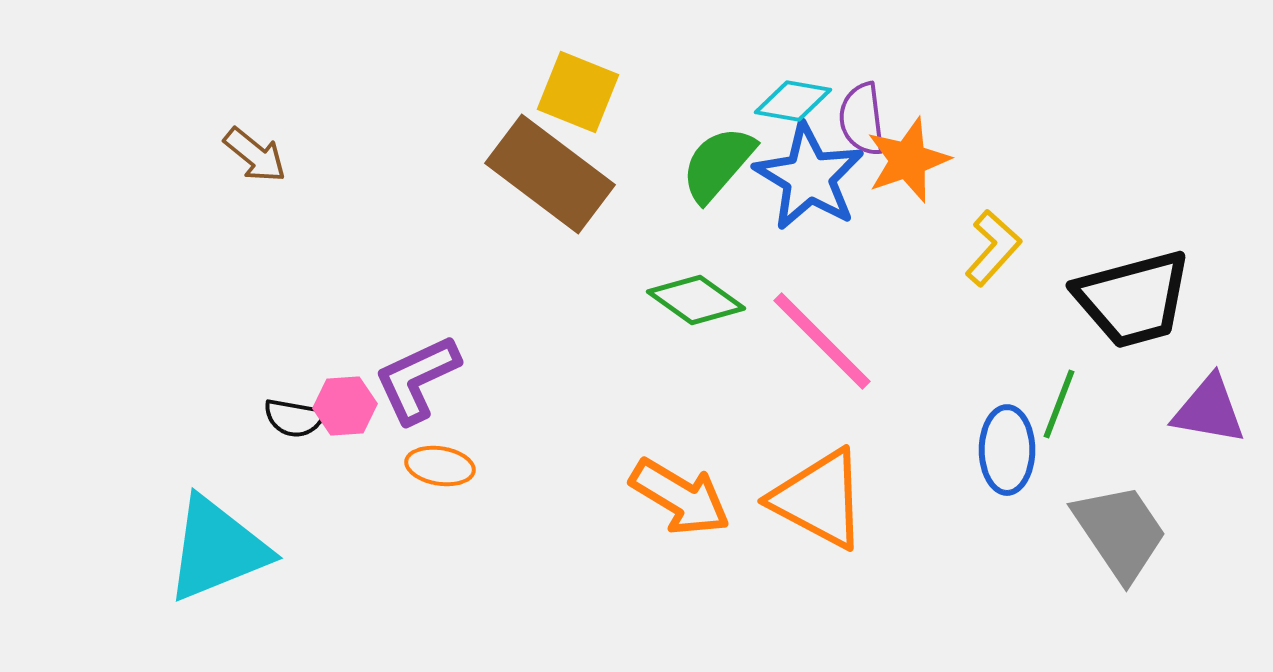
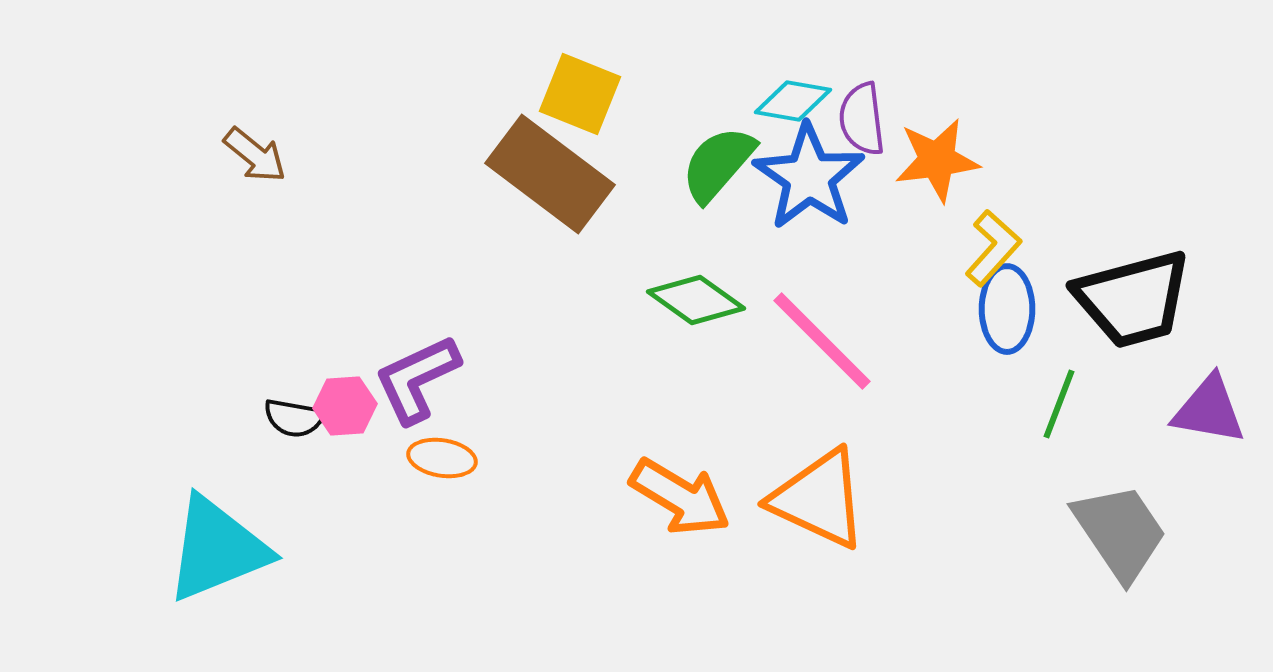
yellow square: moved 2 px right, 2 px down
orange star: moved 29 px right; rotated 12 degrees clockwise
blue star: rotated 4 degrees clockwise
blue ellipse: moved 141 px up
orange ellipse: moved 2 px right, 8 px up
orange triangle: rotated 3 degrees counterclockwise
